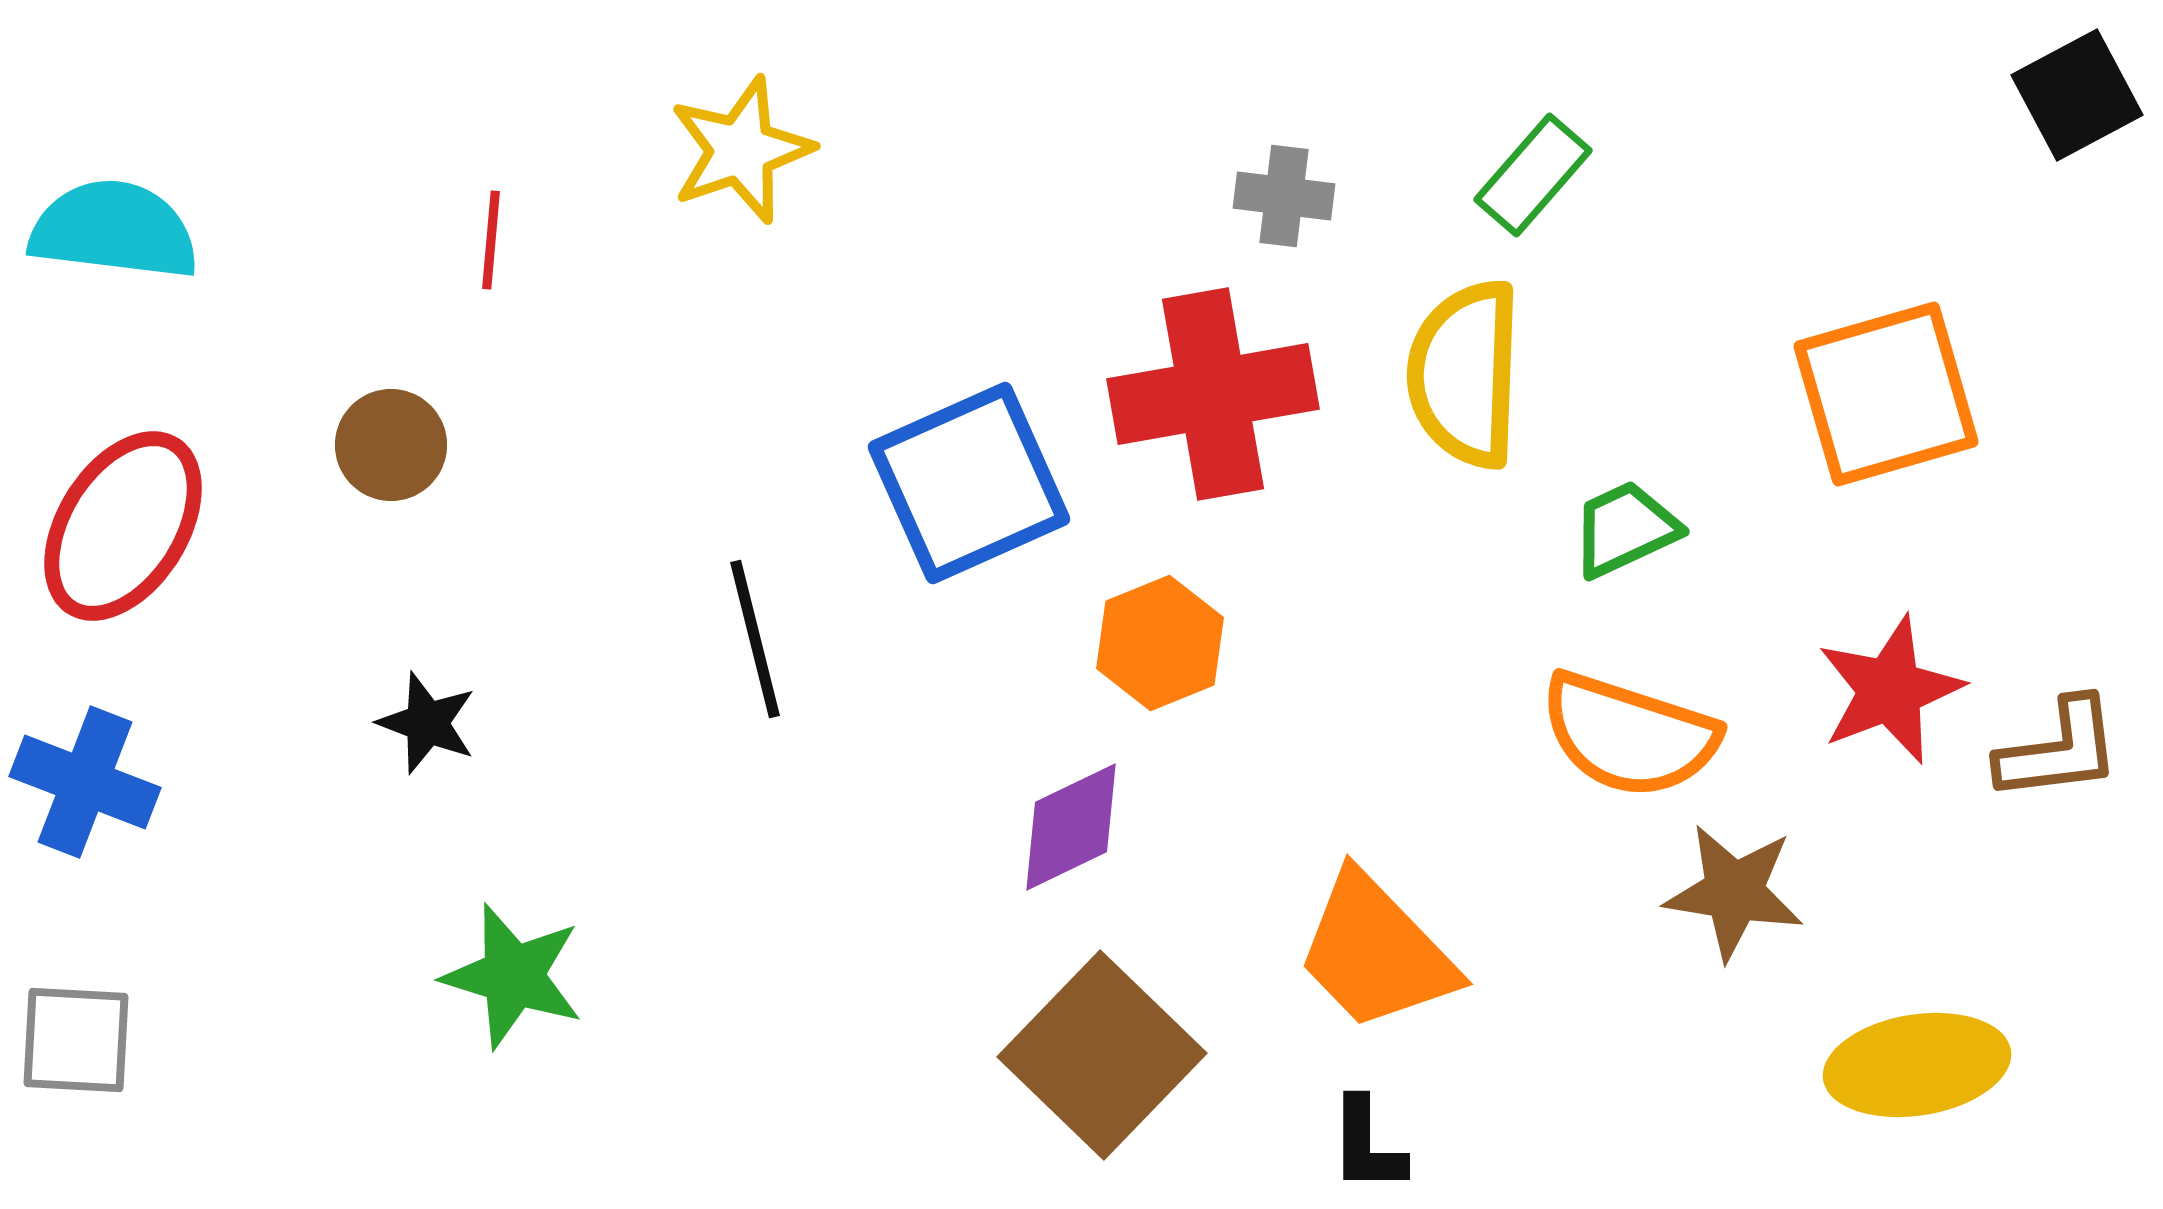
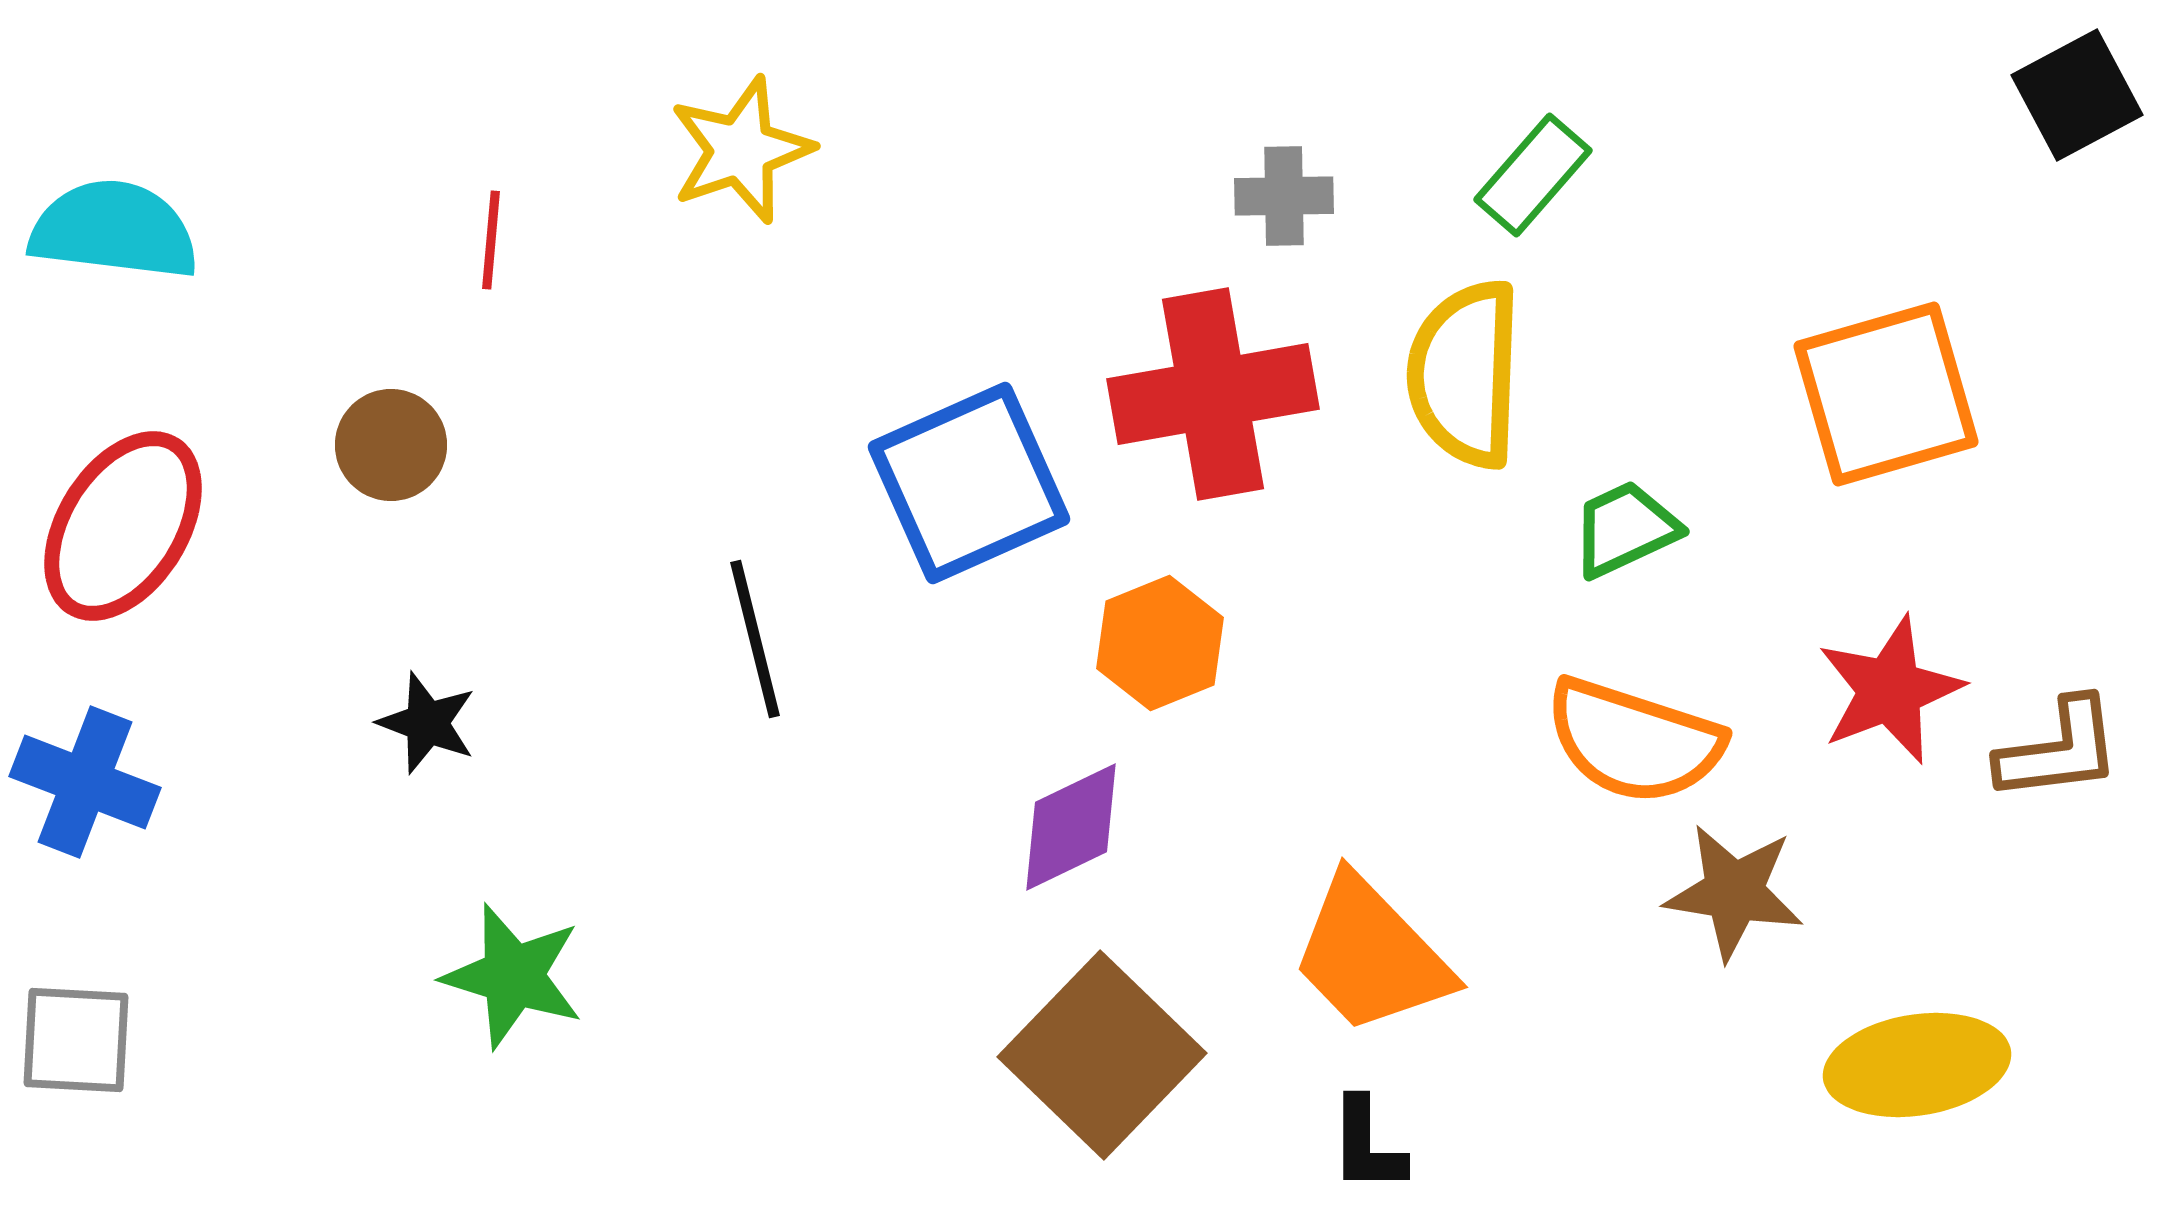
gray cross: rotated 8 degrees counterclockwise
orange semicircle: moved 5 px right, 6 px down
orange trapezoid: moved 5 px left, 3 px down
